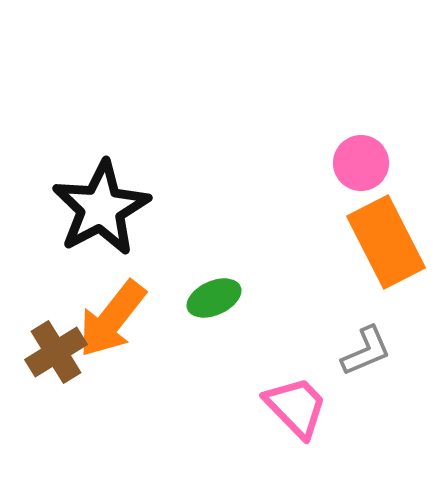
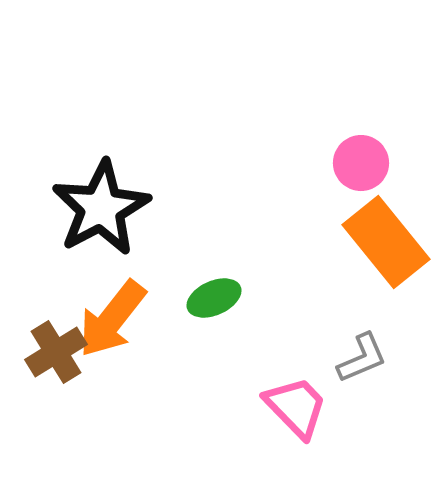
orange rectangle: rotated 12 degrees counterclockwise
gray L-shape: moved 4 px left, 7 px down
